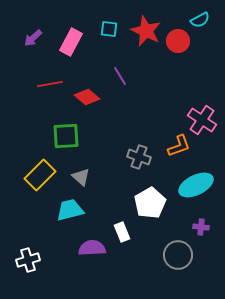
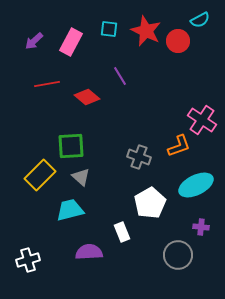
purple arrow: moved 1 px right, 3 px down
red line: moved 3 px left
green square: moved 5 px right, 10 px down
purple semicircle: moved 3 px left, 4 px down
